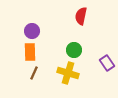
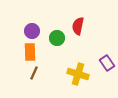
red semicircle: moved 3 px left, 10 px down
green circle: moved 17 px left, 12 px up
yellow cross: moved 10 px right, 1 px down
